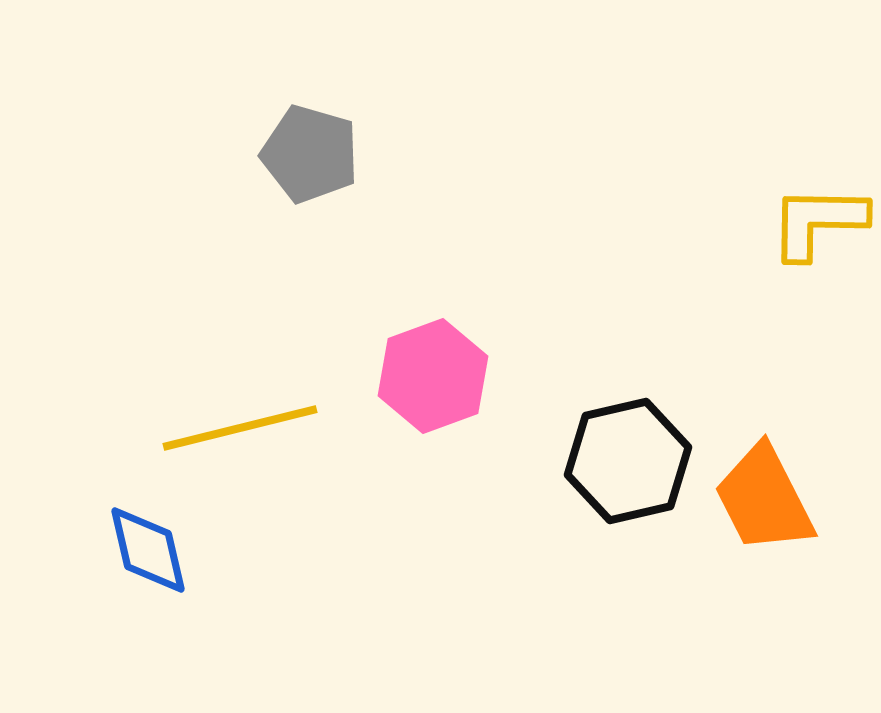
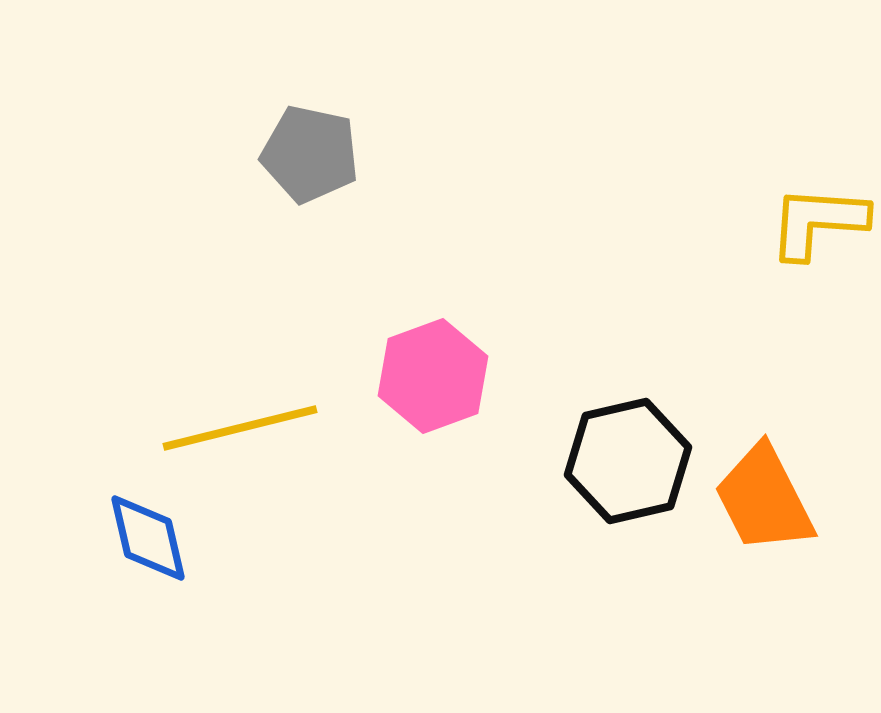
gray pentagon: rotated 4 degrees counterclockwise
yellow L-shape: rotated 3 degrees clockwise
blue diamond: moved 12 px up
